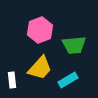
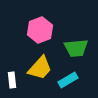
green trapezoid: moved 2 px right, 3 px down
